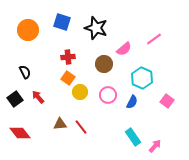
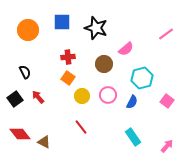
blue square: rotated 18 degrees counterclockwise
pink line: moved 12 px right, 5 px up
pink semicircle: moved 2 px right
cyan hexagon: rotated 20 degrees clockwise
yellow circle: moved 2 px right, 4 px down
brown triangle: moved 16 px left, 18 px down; rotated 32 degrees clockwise
red diamond: moved 1 px down
pink arrow: moved 12 px right
